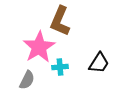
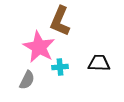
pink star: rotated 12 degrees counterclockwise
black trapezoid: rotated 120 degrees counterclockwise
